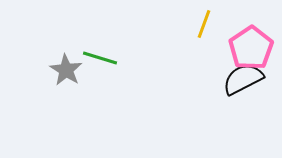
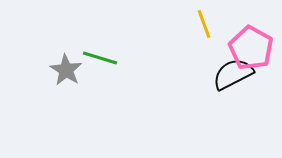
yellow line: rotated 40 degrees counterclockwise
pink pentagon: rotated 9 degrees counterclockwise
black semicircle: moved 10 px left, 5 px up
